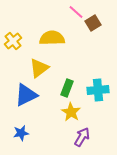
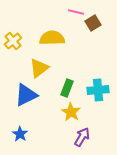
pink line: rotated 28 degrees counterclockwise
blue star: moved 1 px left, 1 px down; rotated 28 degrees counterclockwise
